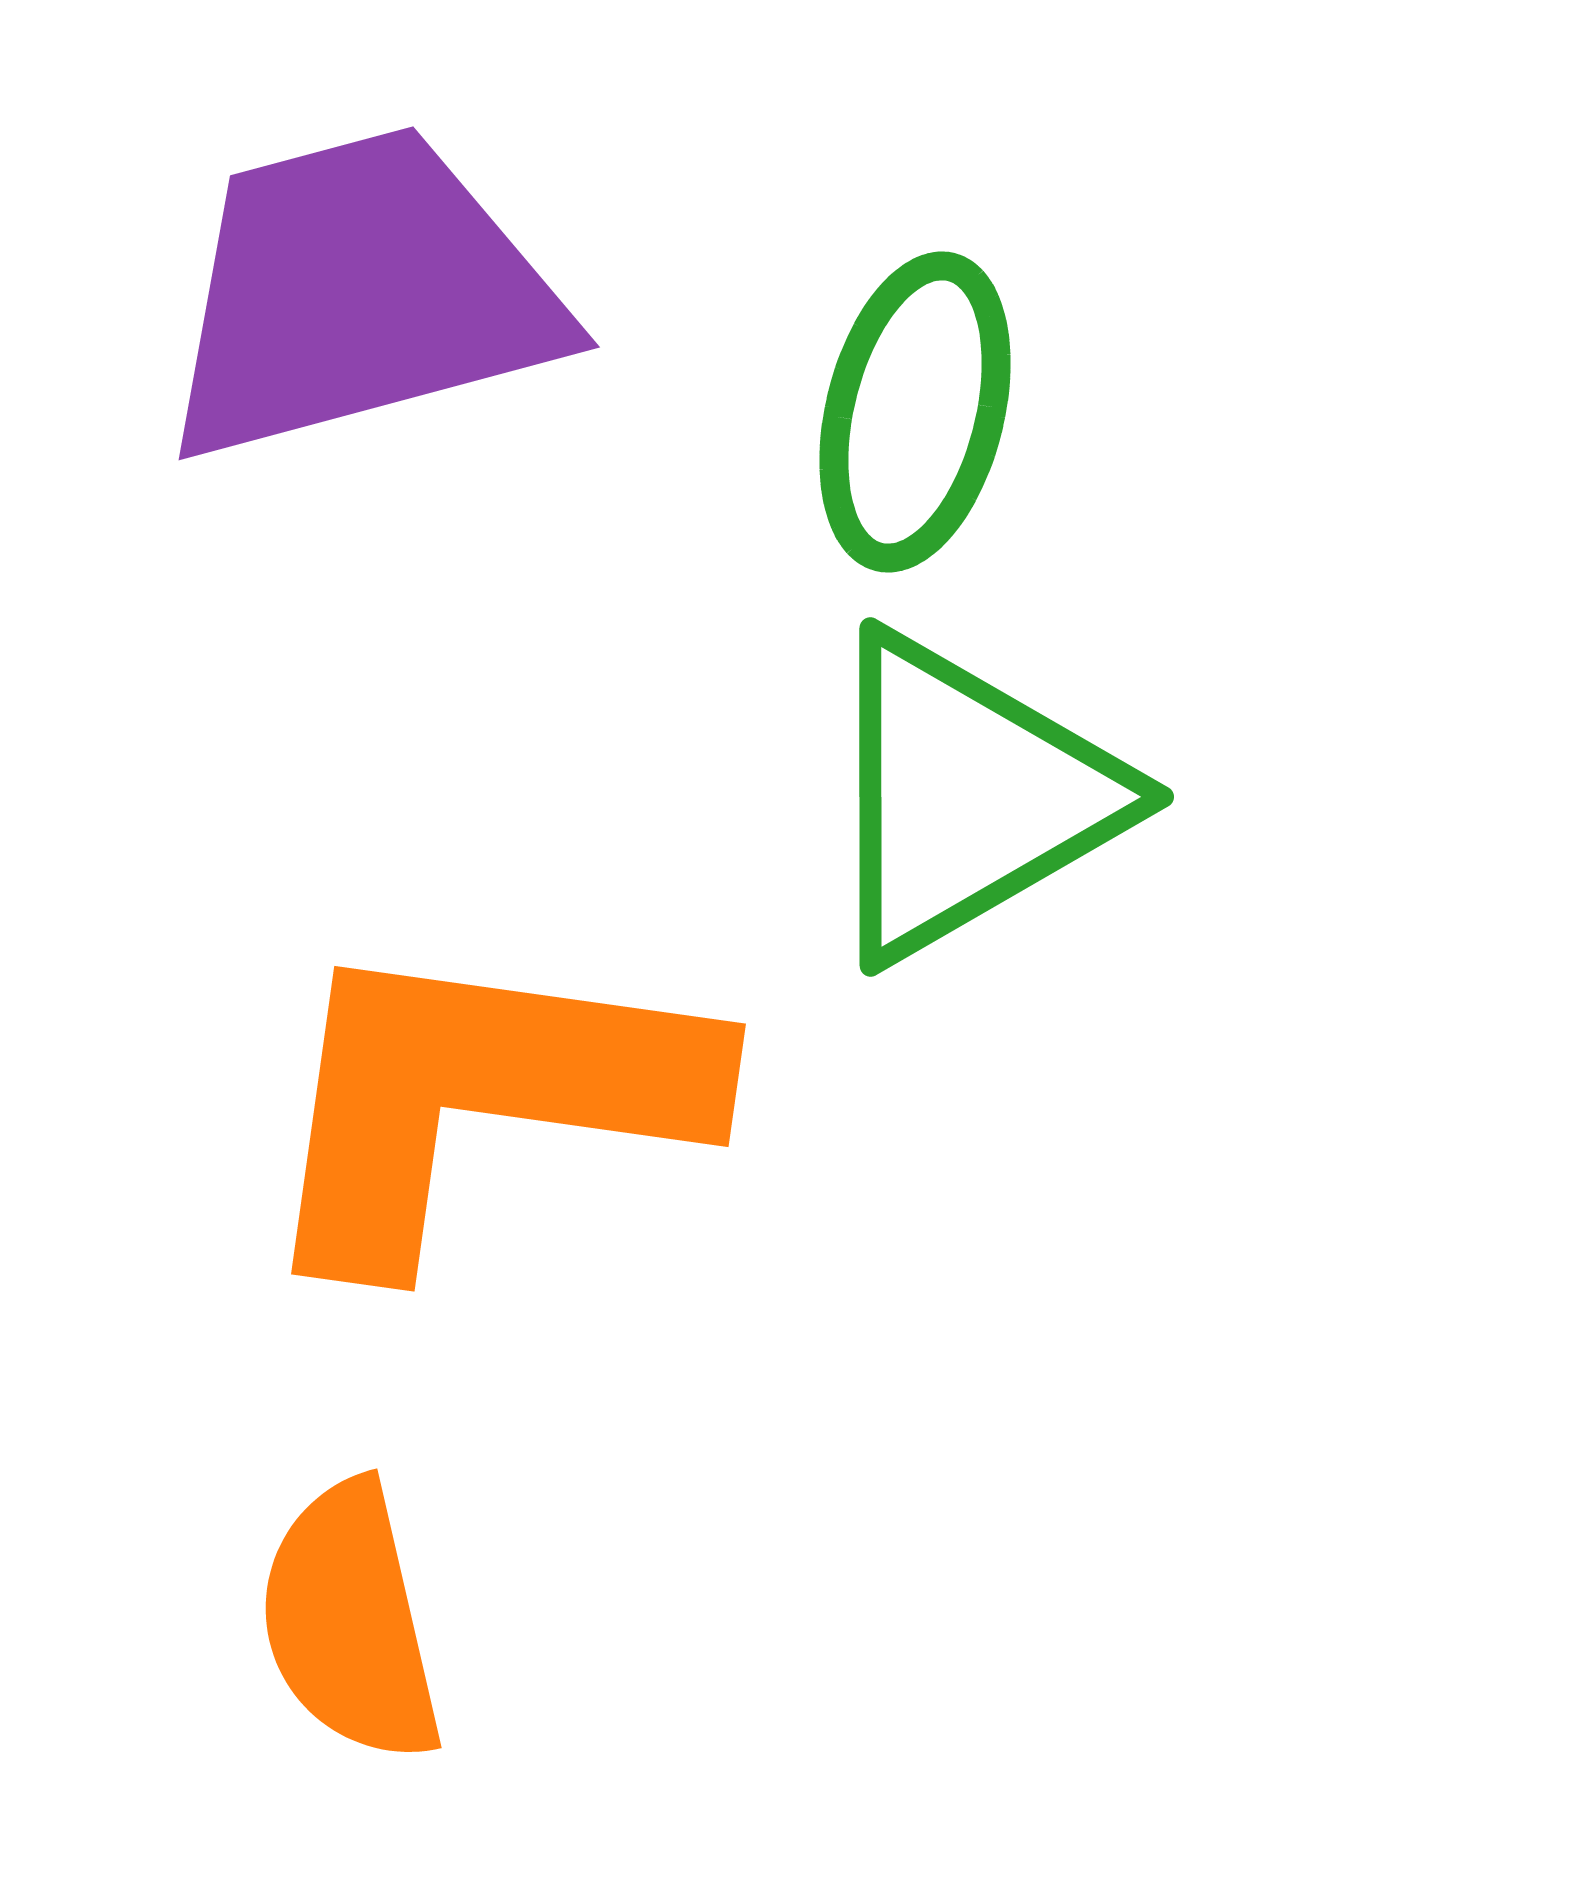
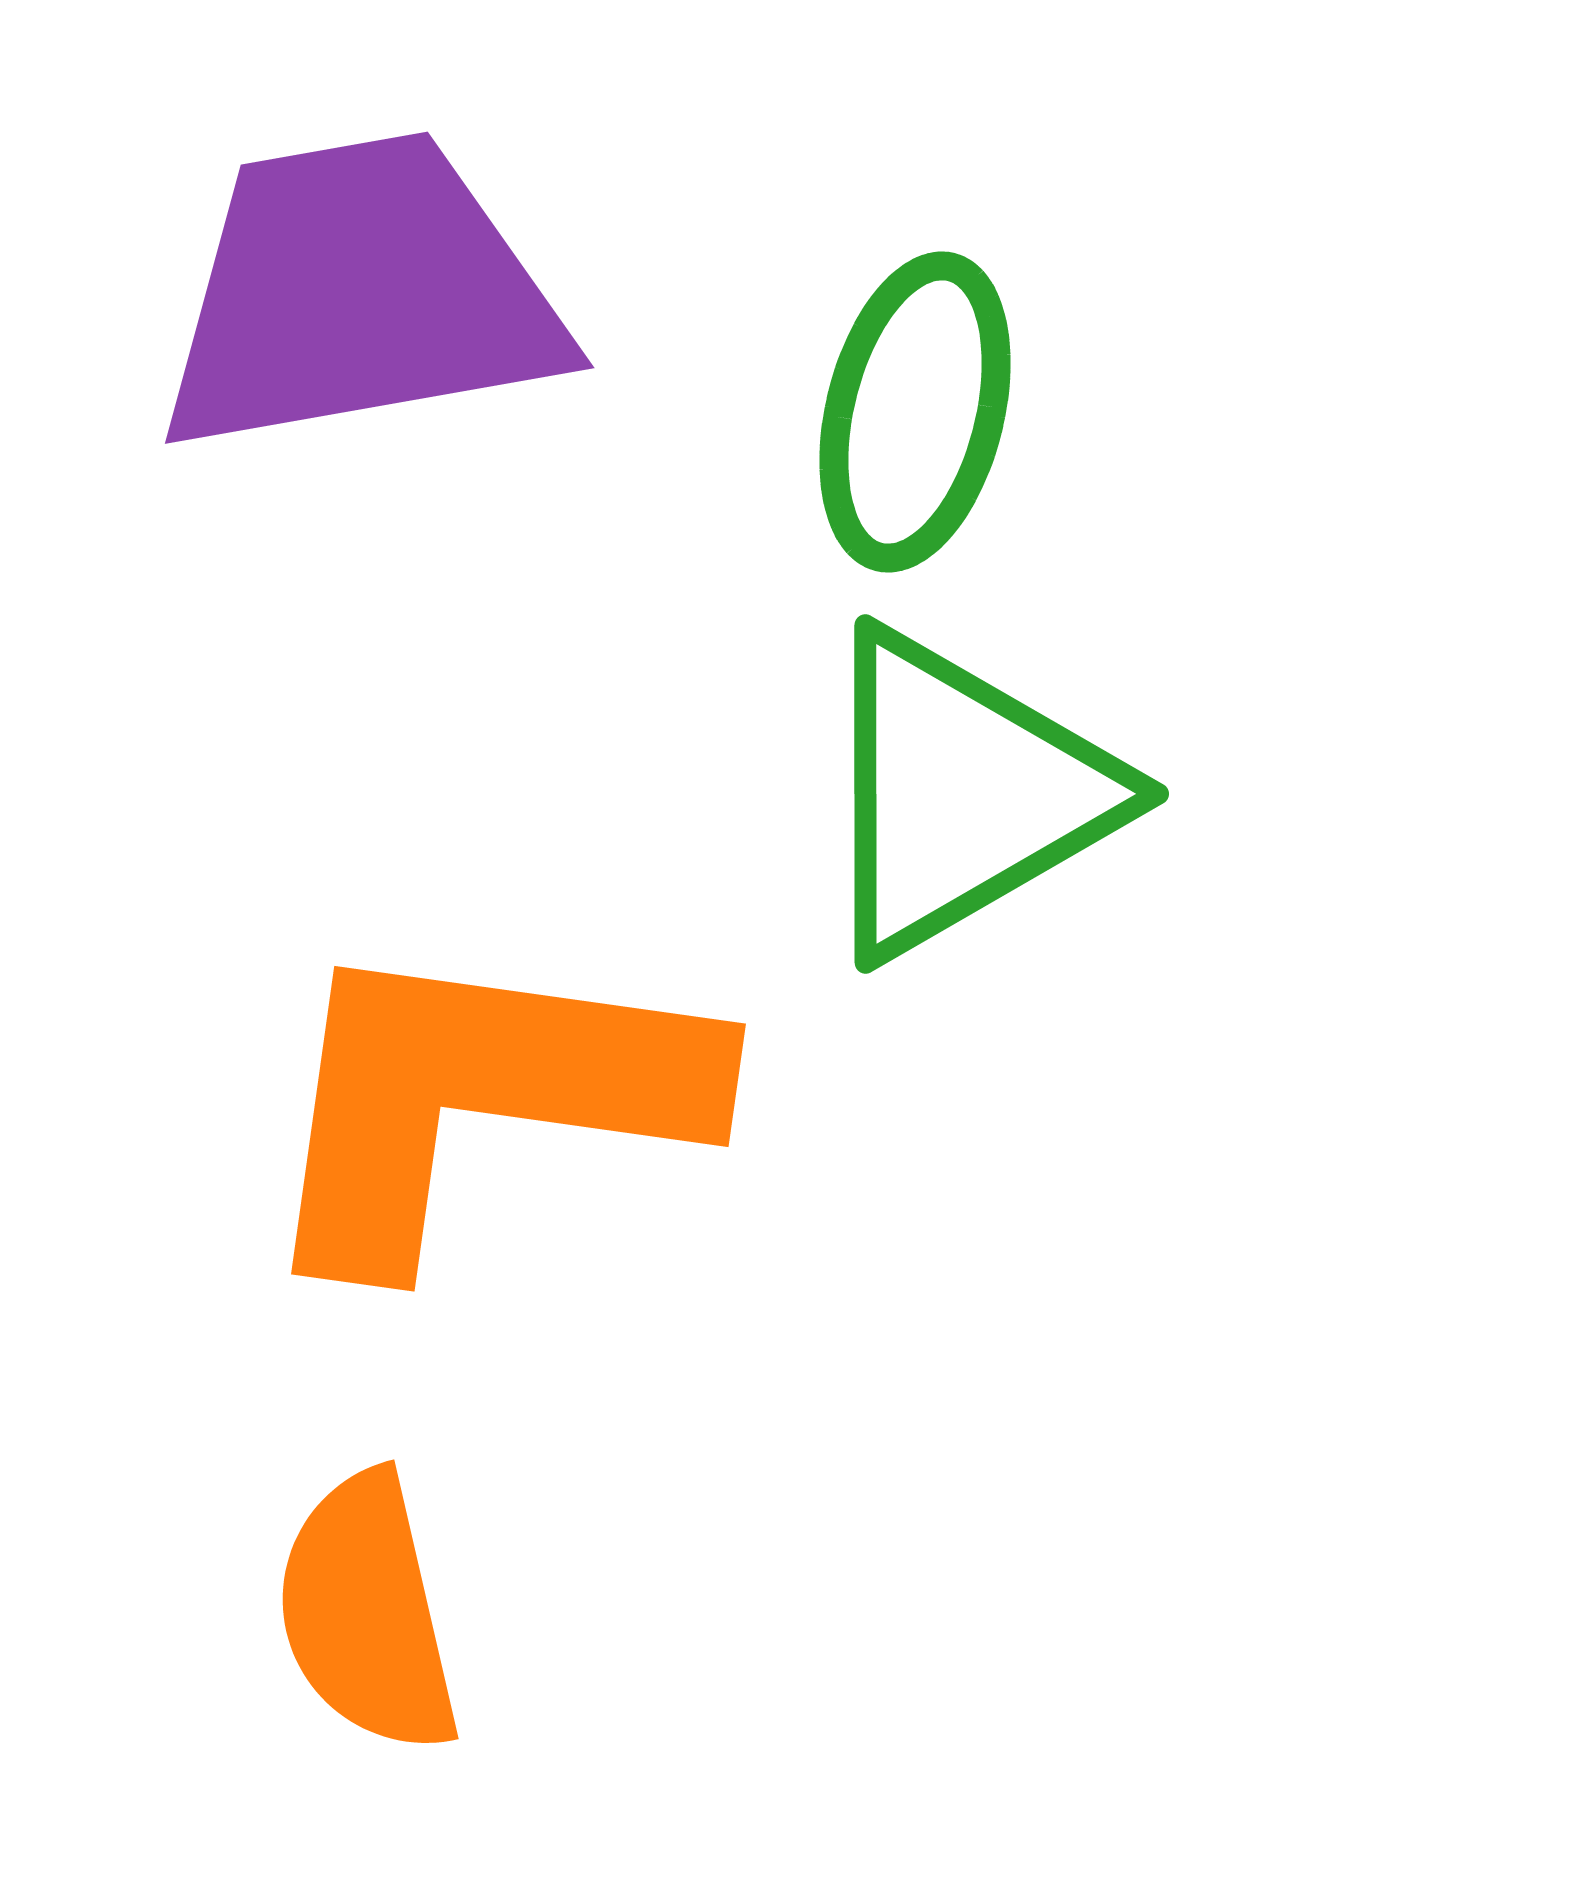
purple trapezoid: rotated 5 degrees clockwise
green triangle: moved 5 px left, 3 px up
orange semicircle: moved 17 px right, 9 px up
